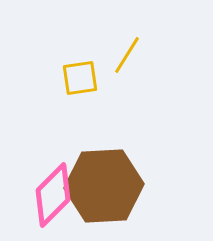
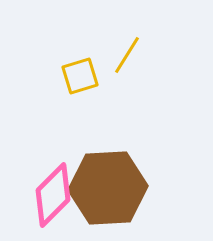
yellow square: moved 2 px up; rotated 9 degrees counterclockwise
brown hexagon: moved 4 px right, 2 px down
